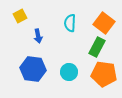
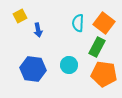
cyan semicircle: moved 8 px right
blue arrow: moved 6 px up
cyan circle: moved 7 px up
